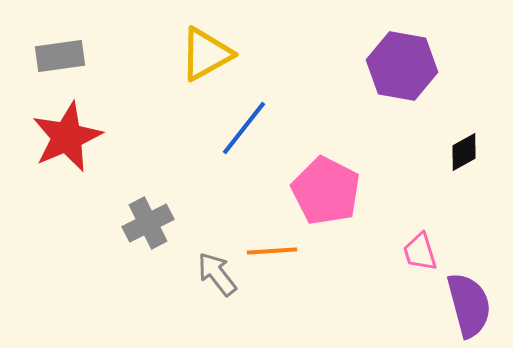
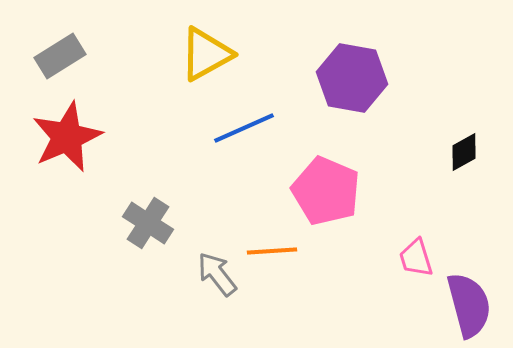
gray rectangle: rotated 24 degrees counterclockwise
purple hexagon: moved 50 px left, 12 px down
blue line: rotated 28 degrees clockwise
pink pentagon: rotated 4 degrees counterclockwise
gray cross: rotated 30 degrees counterclockwise
pink trapezoid: moved 4 px left, 6 px down
